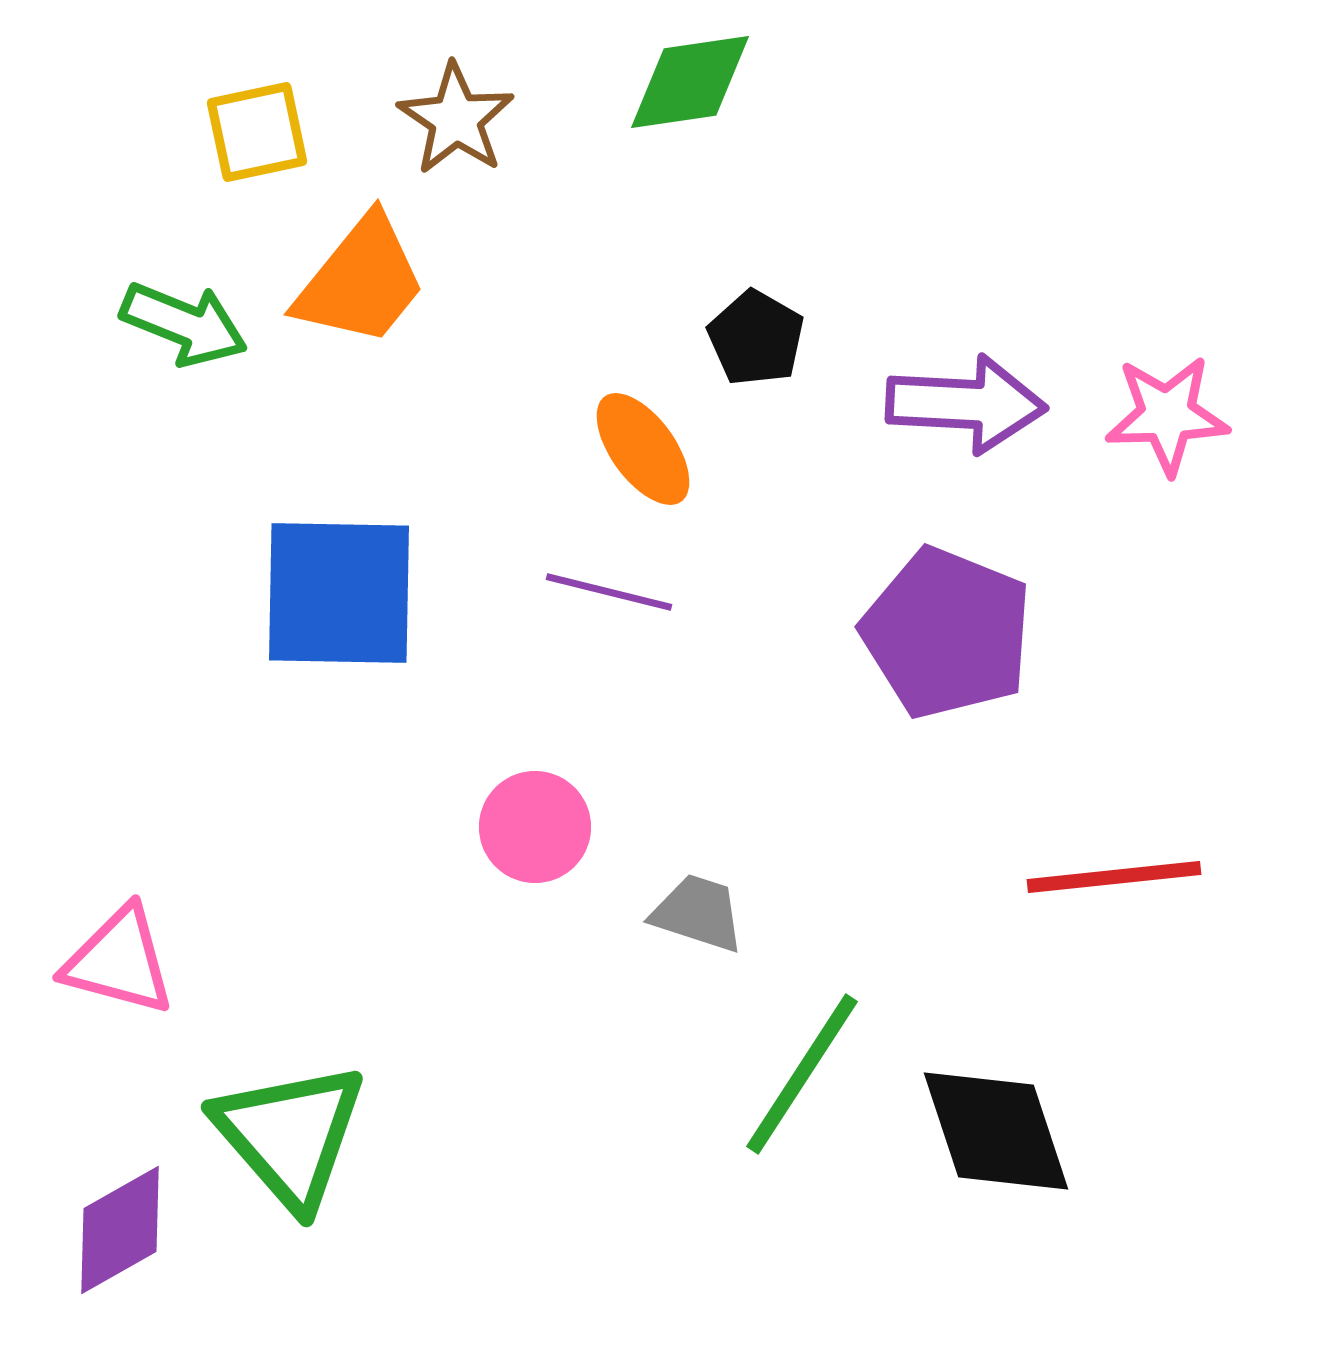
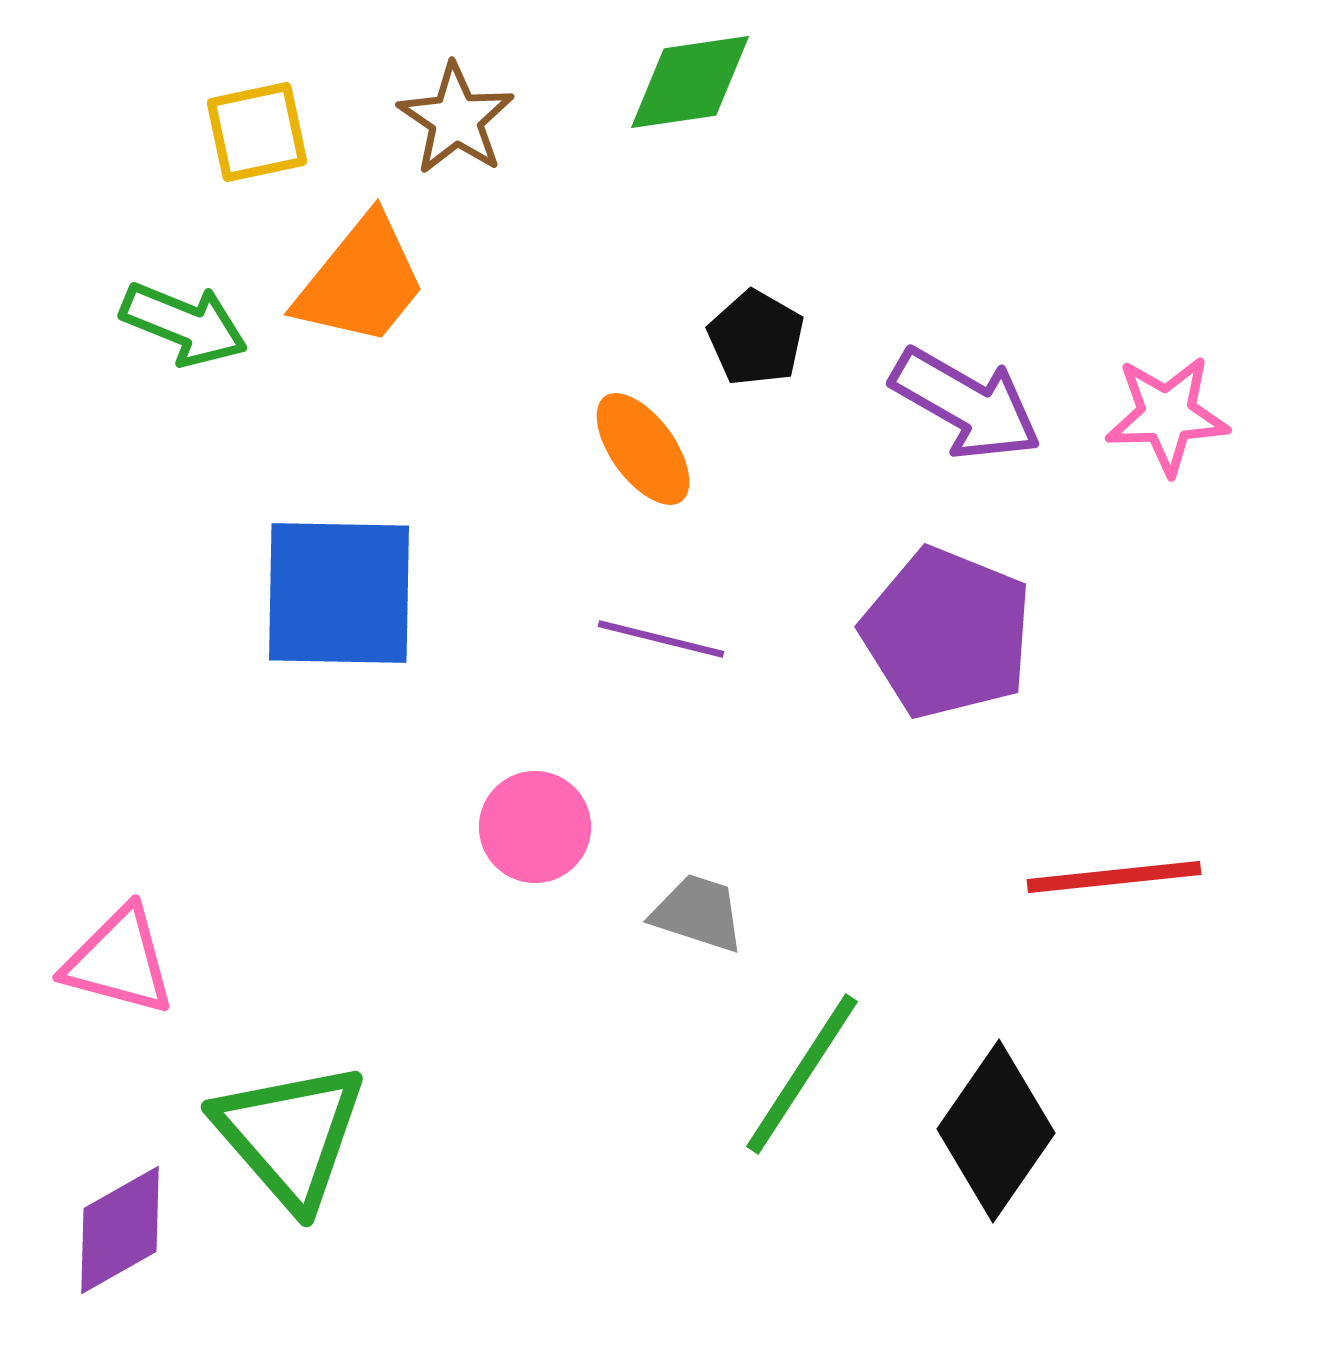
purple arrow: rotated 27 degrees clockwise
purple line: moved 52 px right, 47 px down
black diamond: rotated 53 degrees clockwise
